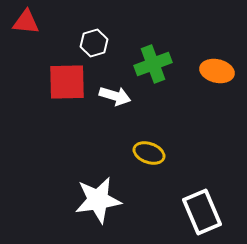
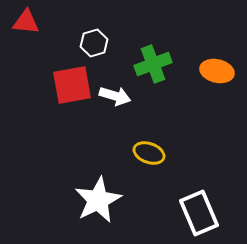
red square: moved 5 px right, 3 px down; rotated 9 degrees counterclockwise
white star: rotated 18 degrees counterclockwise
white rectangle: moved 3 px left, 1 px down
